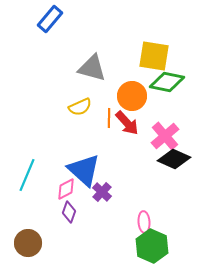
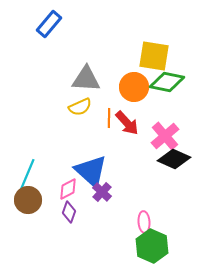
blue rectangle: moved 1 px left, 5 px down
gray triangle: moved 6 px left, 11 px down; rotated 12 degrees counterclockwise
orange circle: moved 2 px right, 9 px up
blue triangle: moved 7 px right, 1 px down
pink diamond: moved 2 px right
brown circle: moved 43 px up
